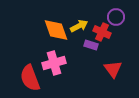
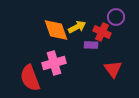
yellow arrow: moved 2 px left, 1 px down
purple rectangle: rotated 16 degrees counterclockwise
